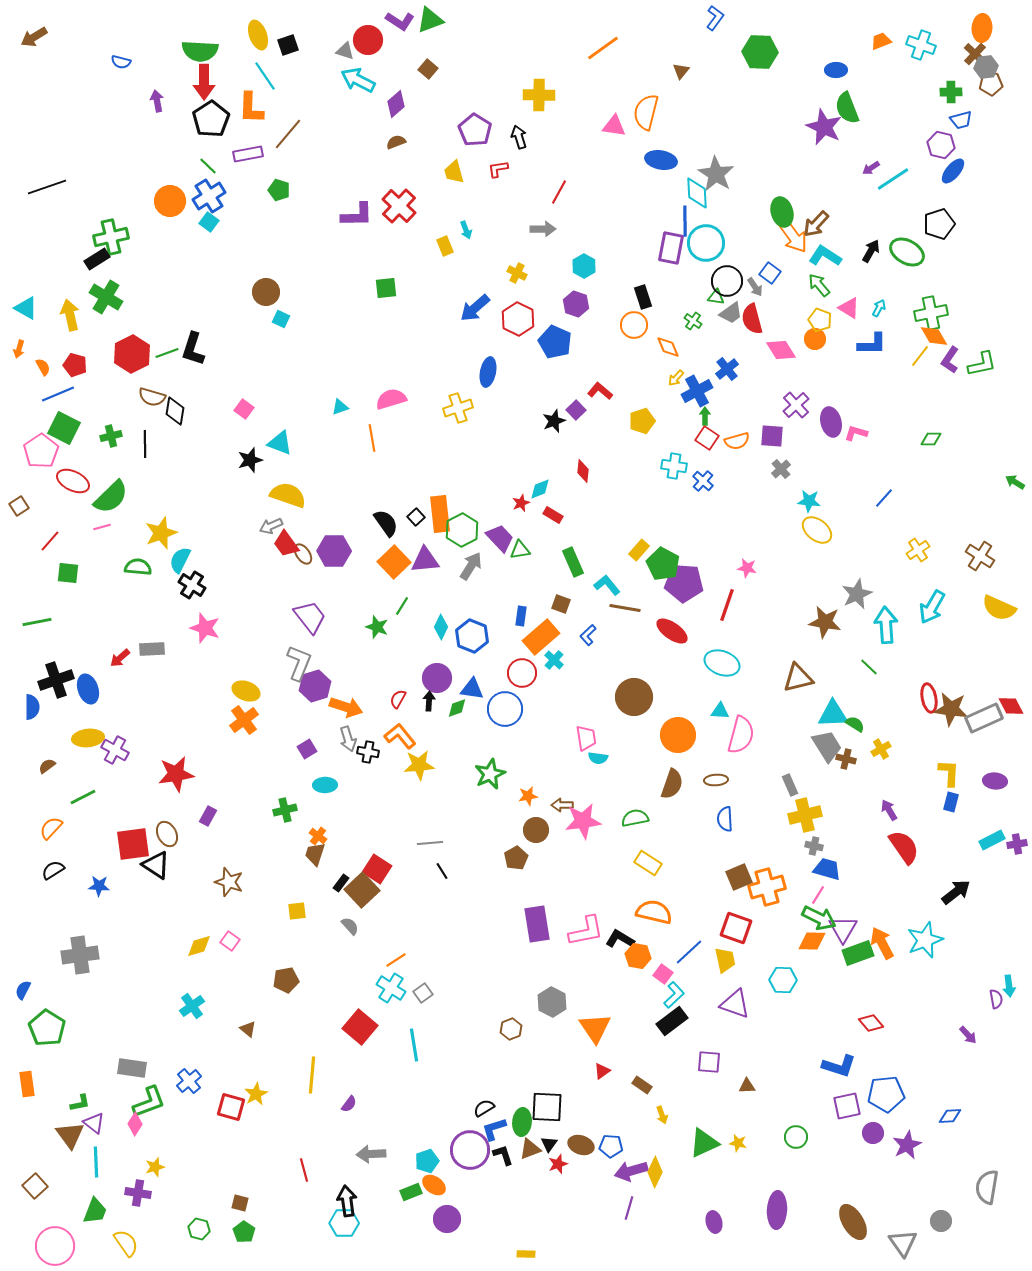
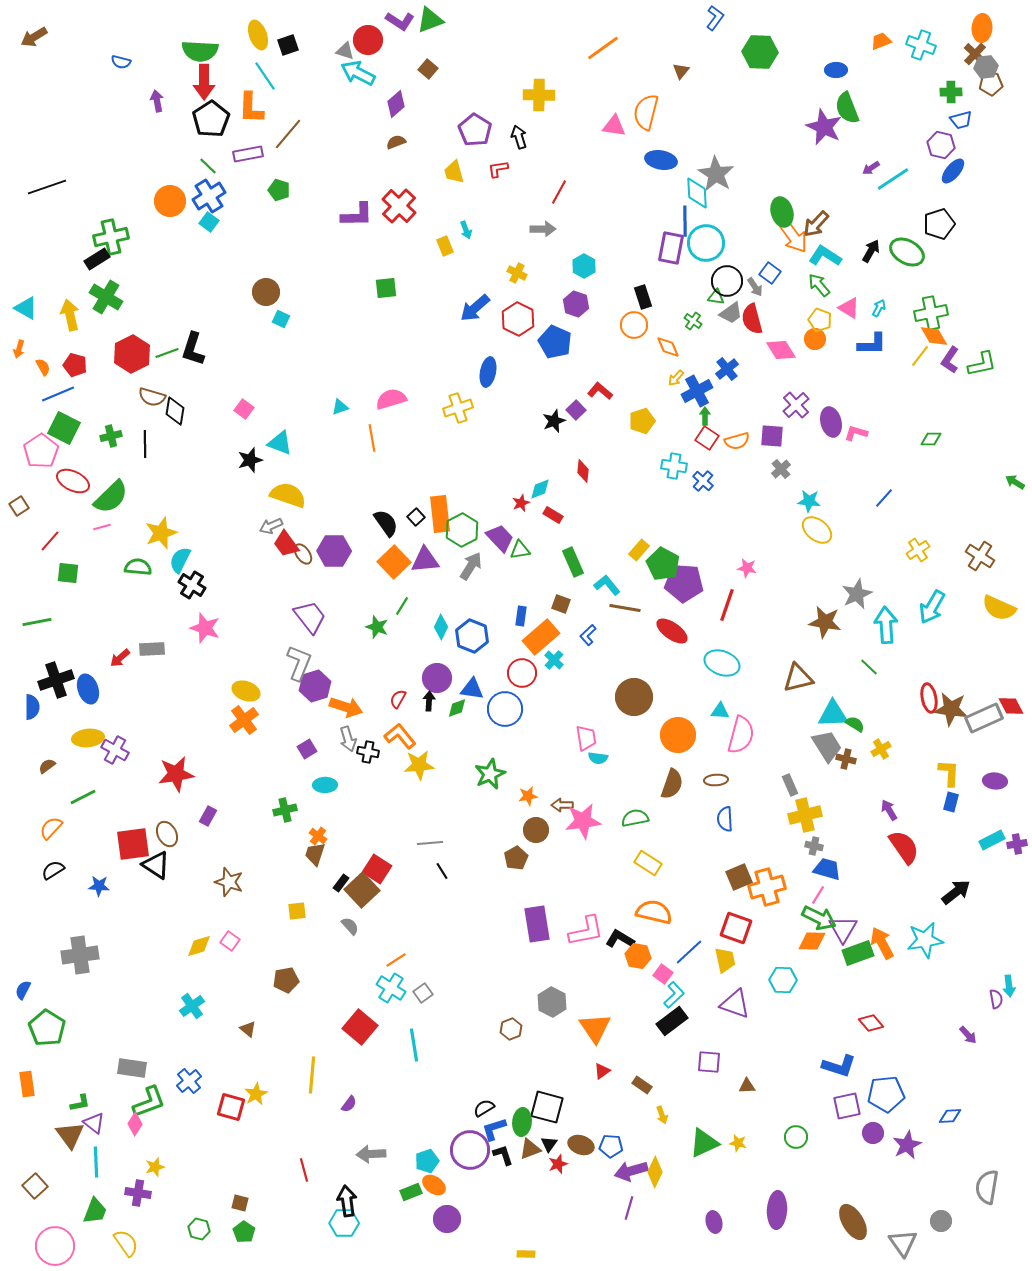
cyan arrow at (358, 80): moved 7 px up
cyan star at (925, 940): rotated 12 degrees clockwise
black square at (547, 1107): rotated 12 degrees clockwise
